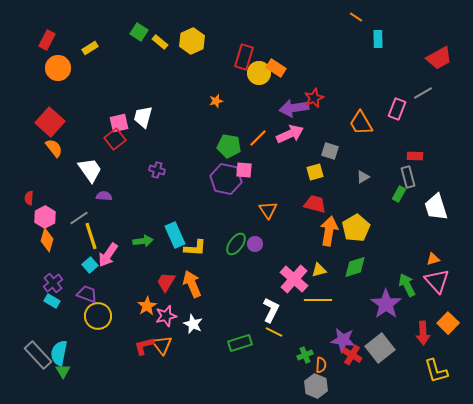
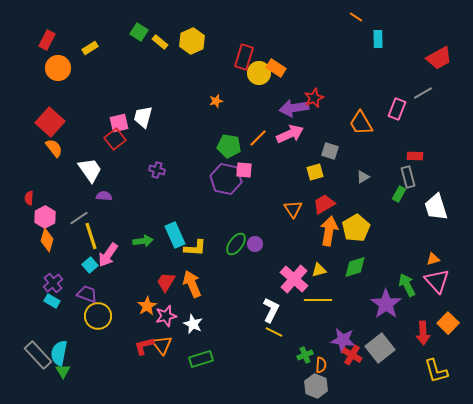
red trapezoid at (315, 204): moved 9 px right; rotated 45 degrees counterclockwise
orange triangle at (268, 210): moved 25 px right, 1 px up
green rectangle at (240, 343): moved 39 px left, 16 px down
